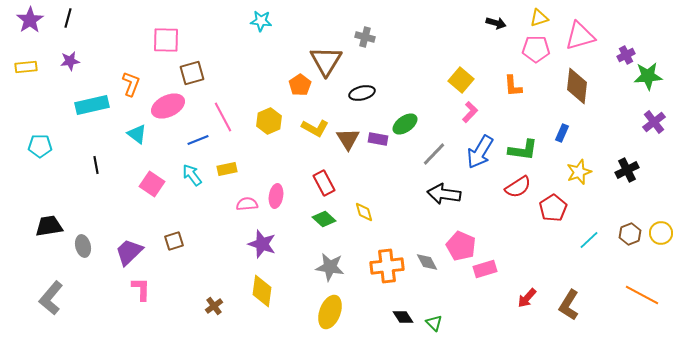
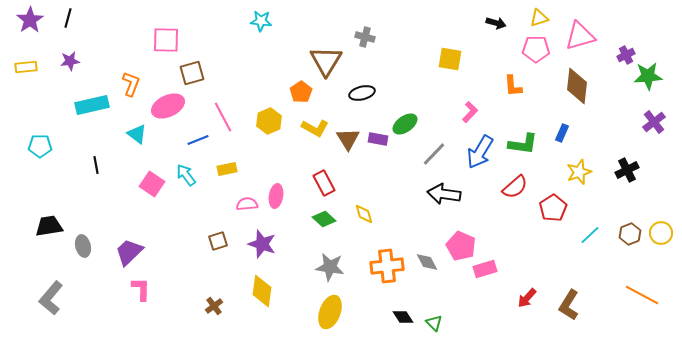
yellow square at (461, 80): moved 11 px left, 21 px up; rotated 30 degrees counterclockwise
orange pentagon at (300, 85): moved 1 px right, 7 px down
green L-shape at (523, 150): moved 6 px up
cyan arrow at (192, 175): moved 6 px left
red semicircle at (518, 187): moved 3 px left; rotated 8 degrees counterclockwise
yellow diamond at (364, 212): moved 2 px down
cyan line at (589, 240): moved 1 px right, 5 px up
brown square at (174, 241): moved 44 px right
